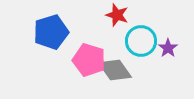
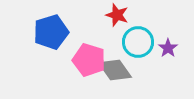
cyan circle: moved 3 px left, 1 px down
